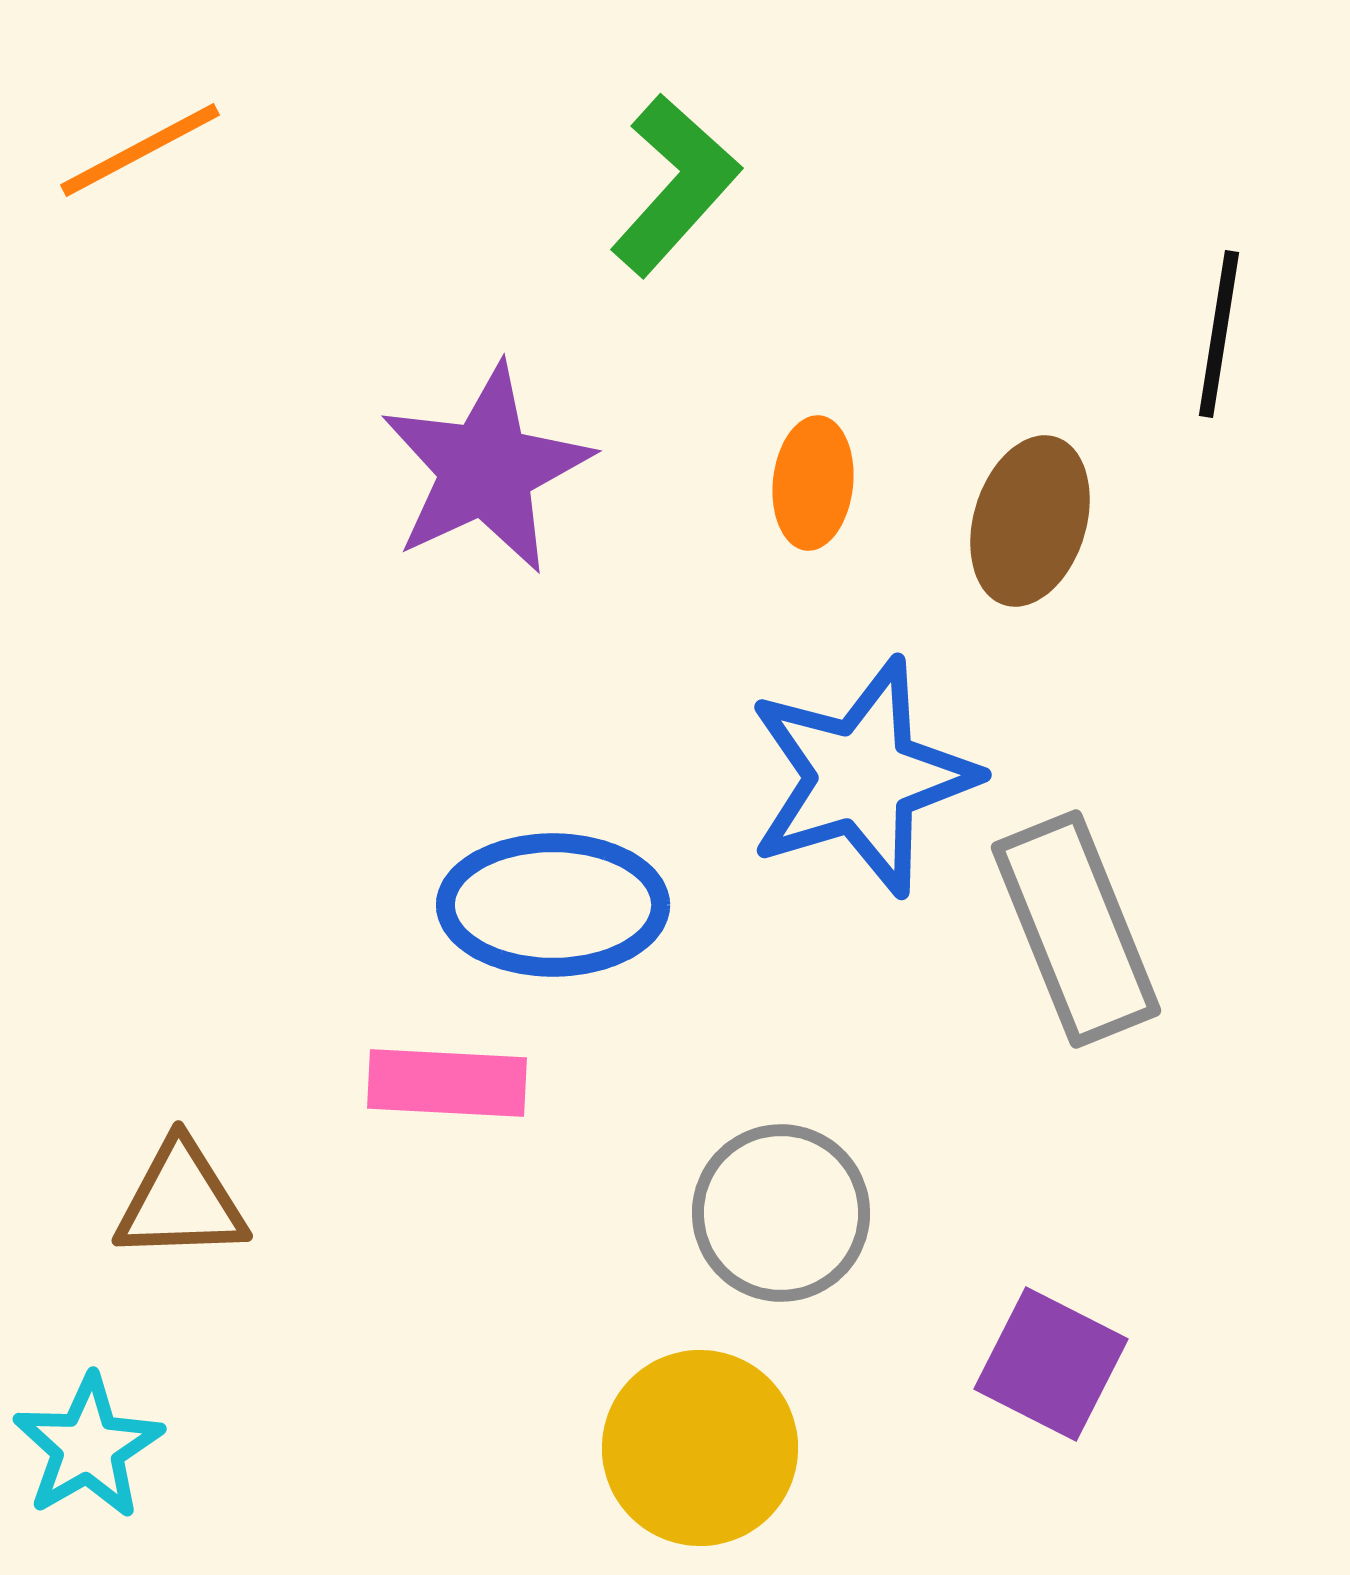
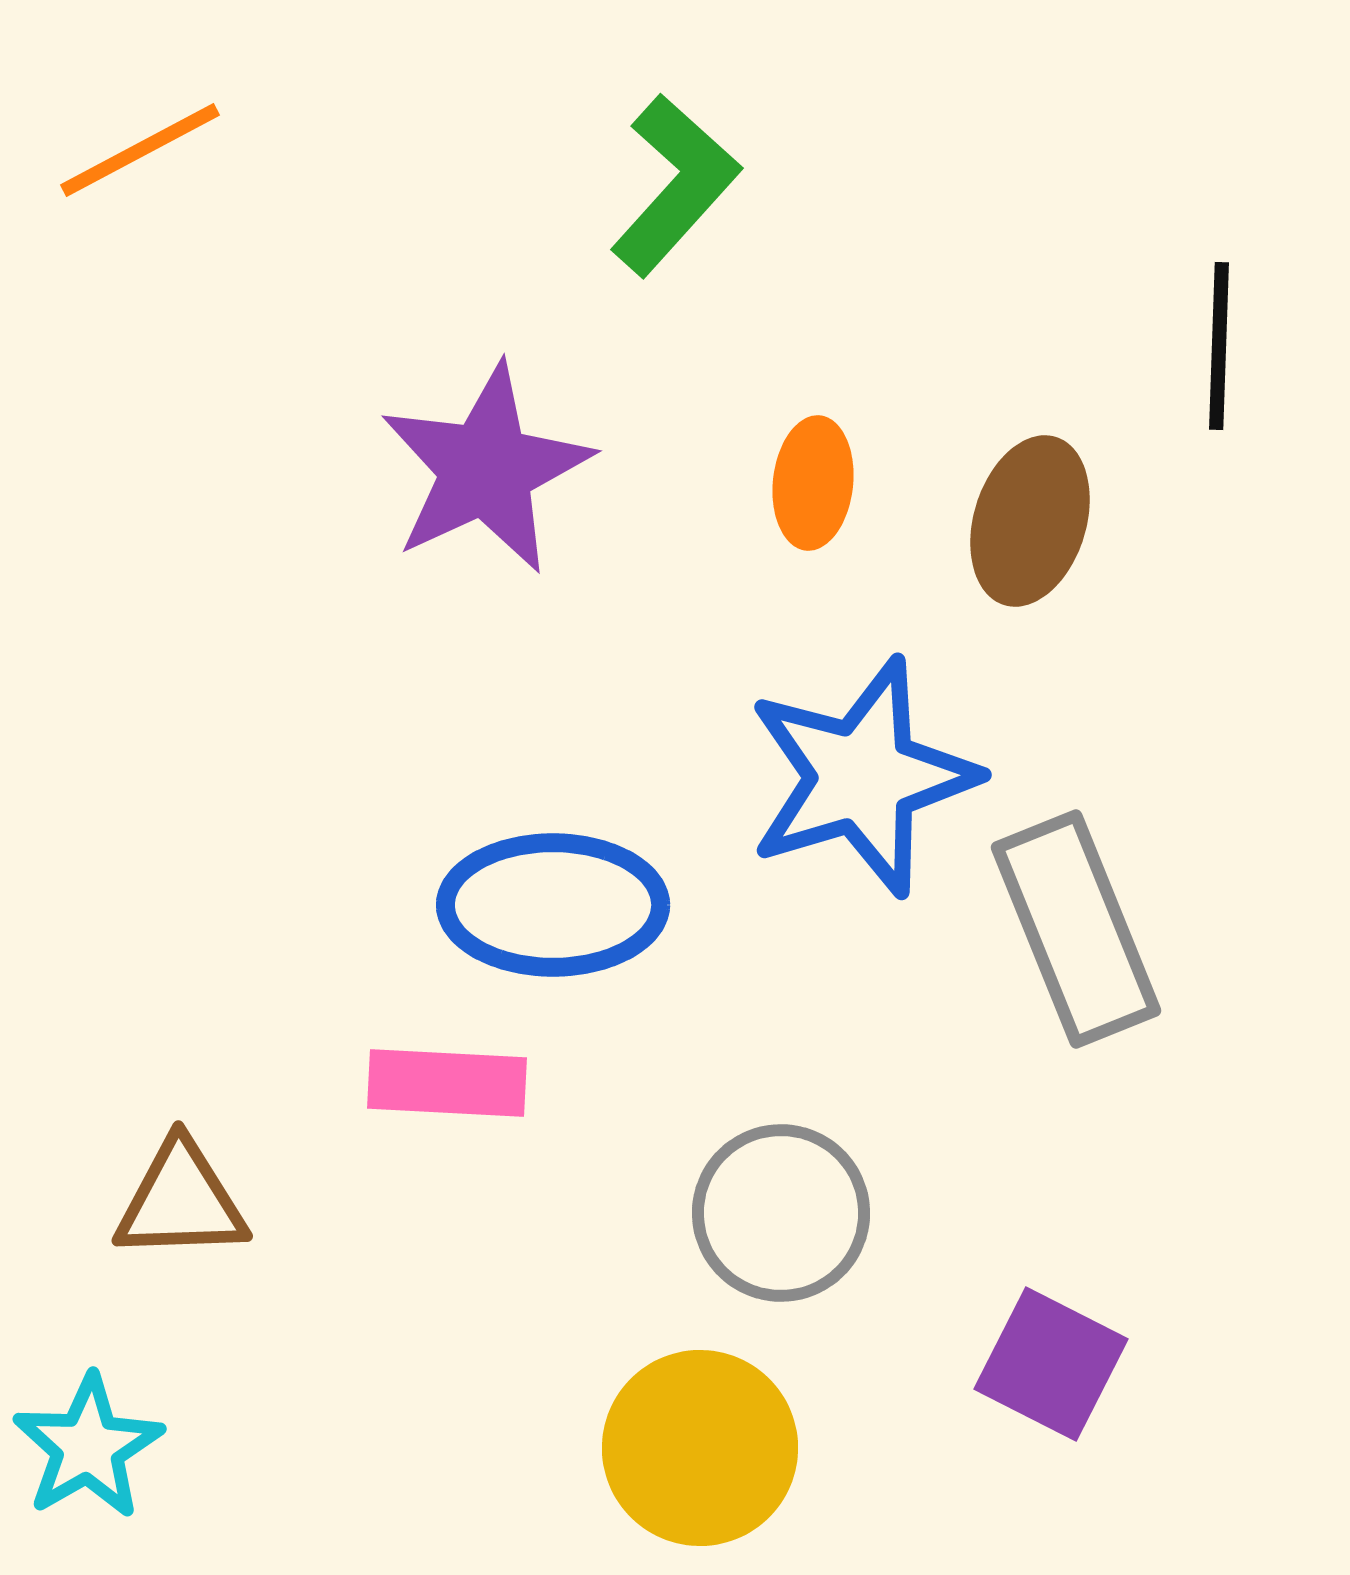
black line: moved 12 px down; rotated 7 degrees counterclockwise
